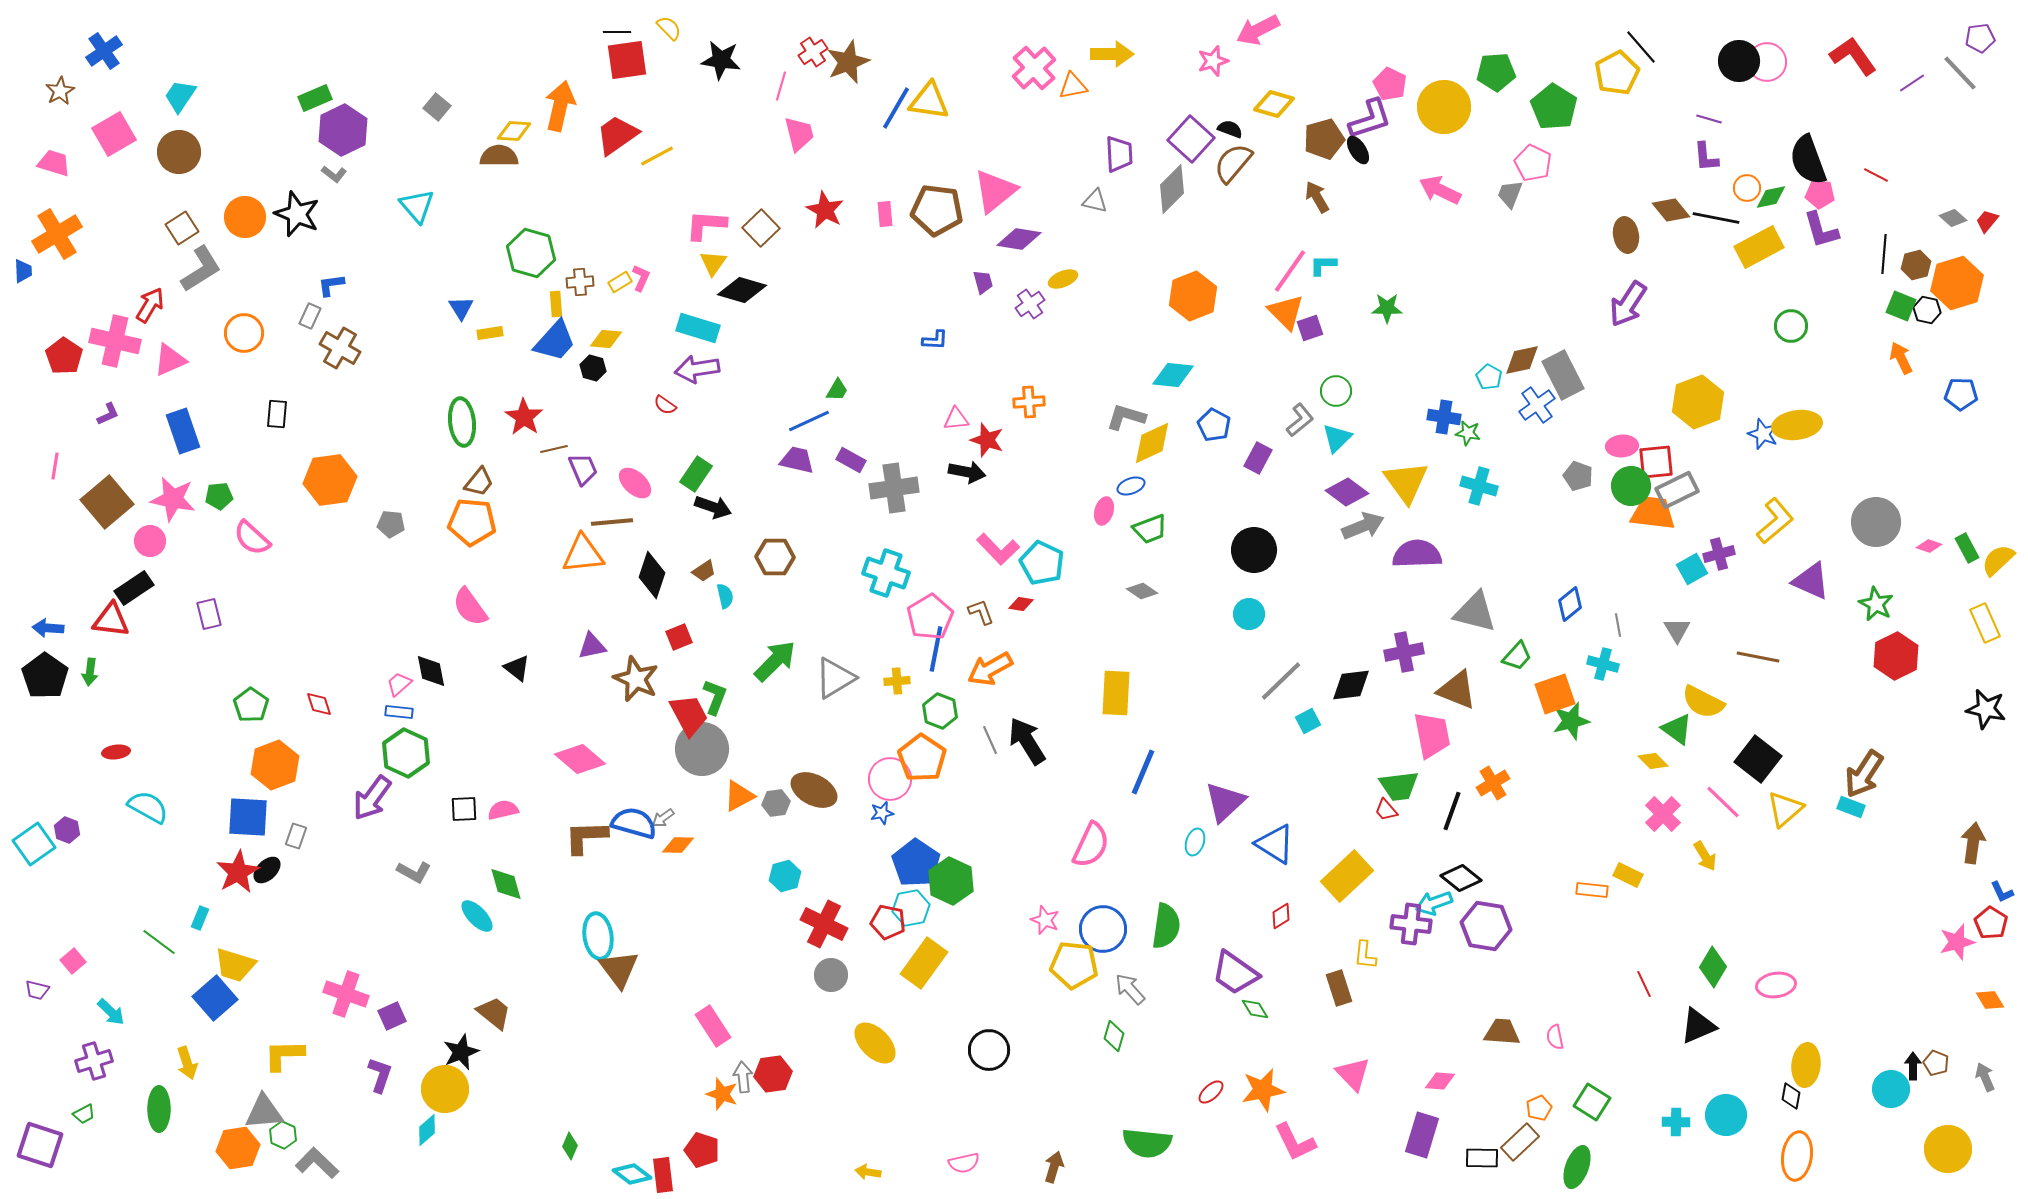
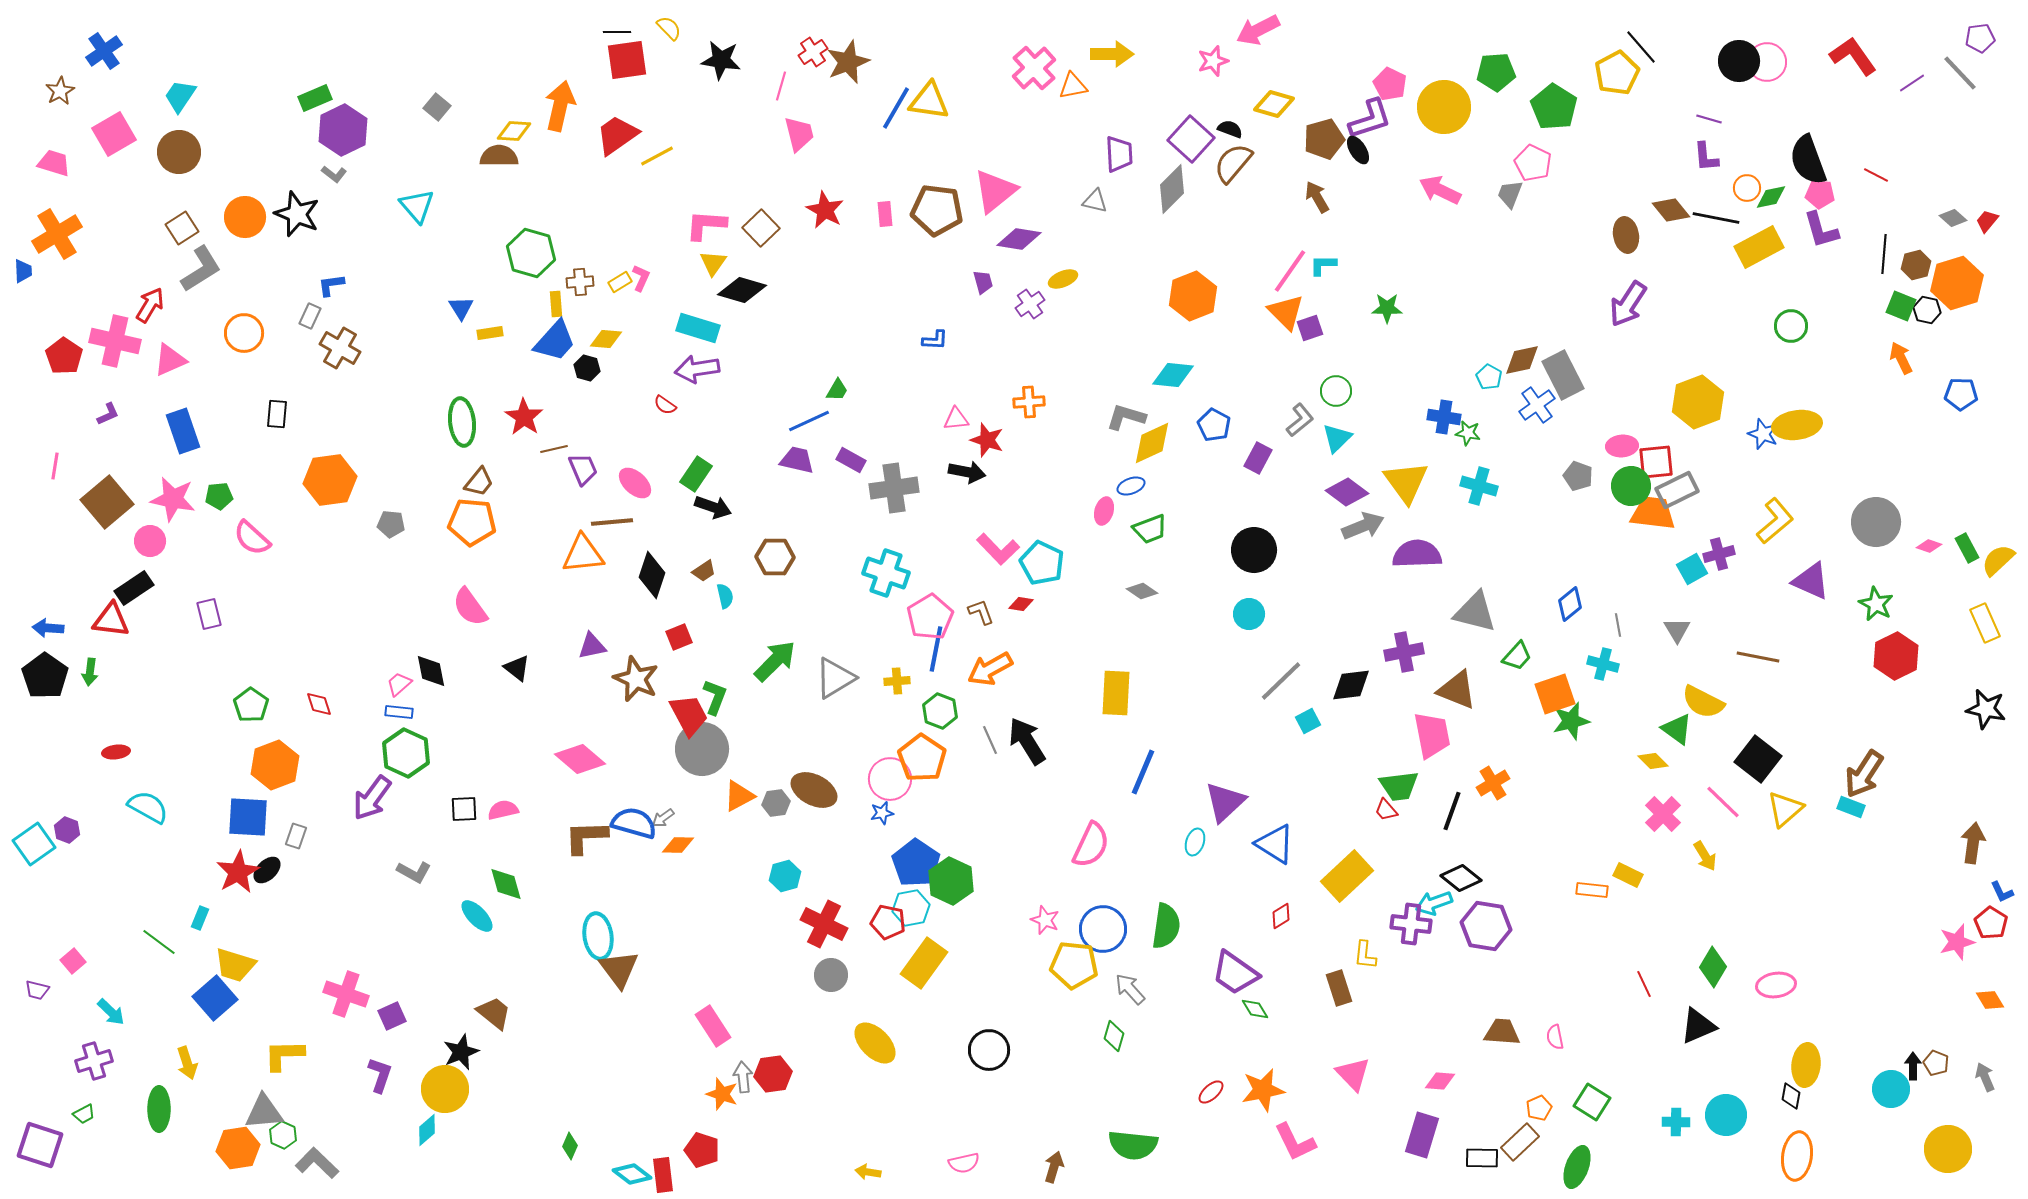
black hexagon at (593, 368): moved 6 px left
green semicircle at (1147, 1143): moved 14 px left, 2 px down
